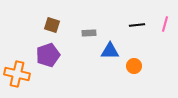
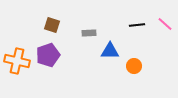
pink line: rotated 63 degrees counterclockwise
orange cross: moved 13 px up
